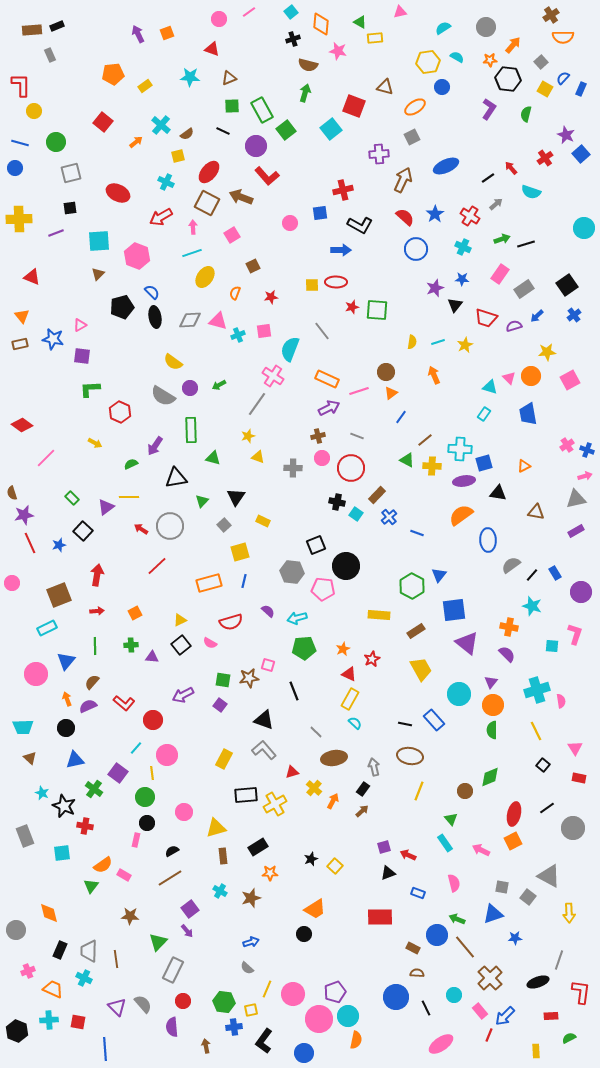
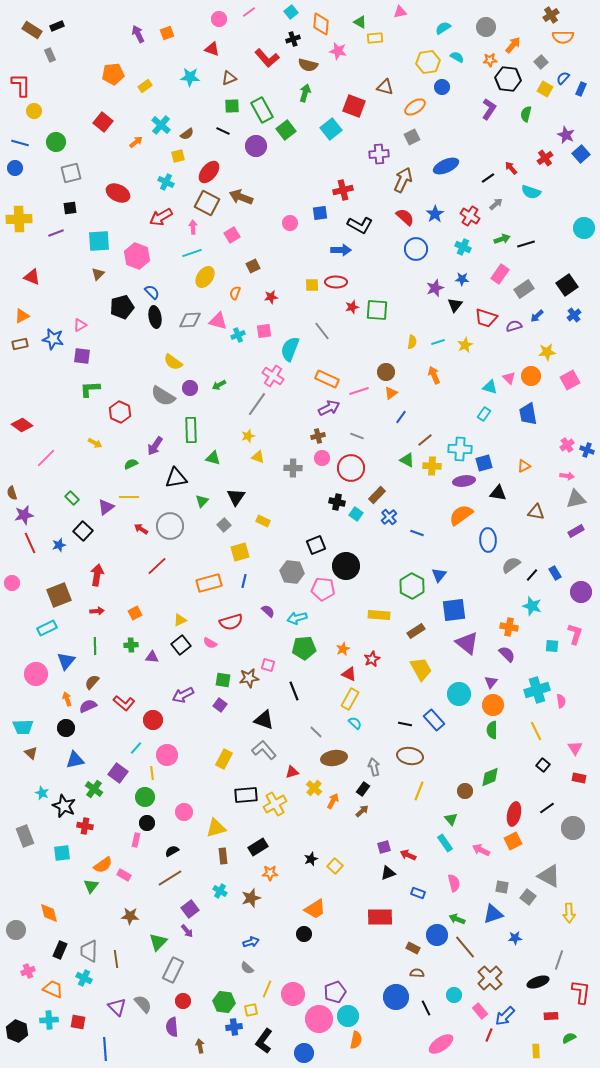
brown rectangle at (32, 30): rotated 36 degrees clockwise
red L-shape at (267, 176): moved 118 px up
orange triangle at (22, 316): rotated 42 degrees clockwise
pink arrow at (585, 476): moved 18 px left; rotated 24 degrees clockwise
brown triangle at (30, 758): moved 1 px right, 5 px up
brown arrow at (206, 1046): moved 6 px left
